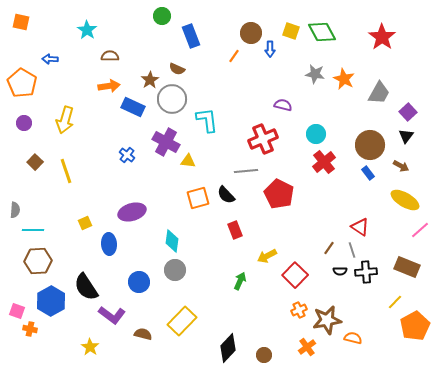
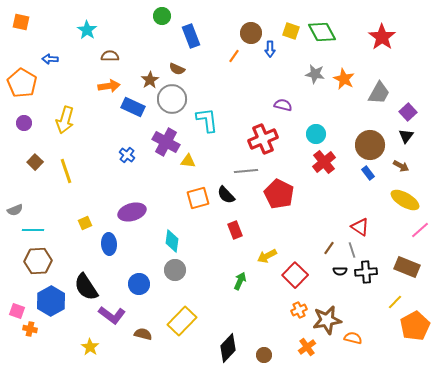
gray semicircle at (15, 210): rotated 63 degrees clockwise
blue circle at (139, 282): moved 2 px down
